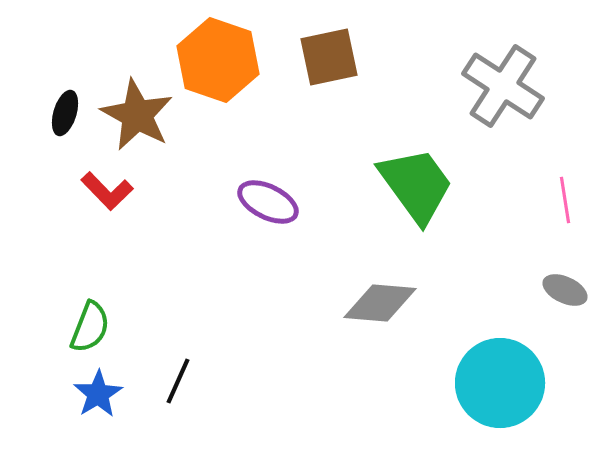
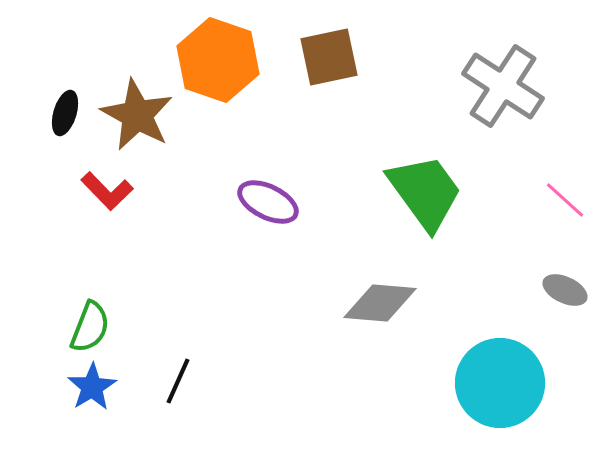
green trapezoid: moved 9 px right, 7 px down
pink line: rotated 39 degrees counterclockwise
blue star: moved 6 px left, 7 px up
